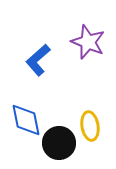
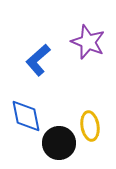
blue diamond: moved 4 px up
